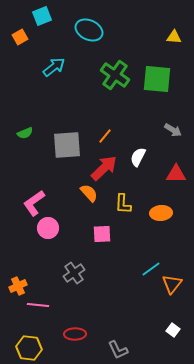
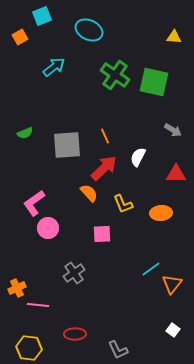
green square: moved 3 px left, 3 px down; rotated 8 degrees clockwise
orange line: rotated 63 degrees counterclockwise
yellow L-shape: rotated 25 degrees counterclockwise
orange cross: moved 1 px left, 2 px down
